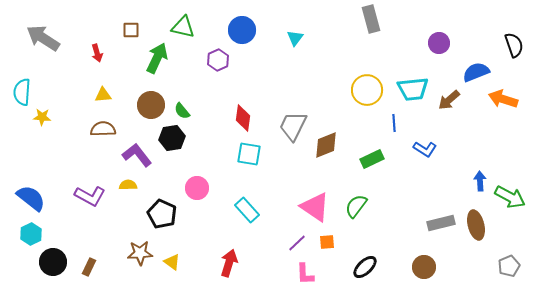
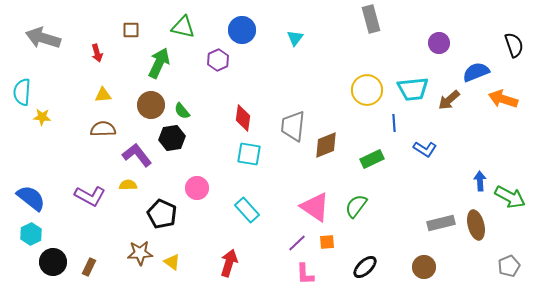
gray arrow at (43, 38): rotated 16 degrees counterclockwise
green arrow at (157, 58): moved 2 px right, 5 px down
gray trapezoid at (293, 126): rotated 20 degrees counterclockwise
